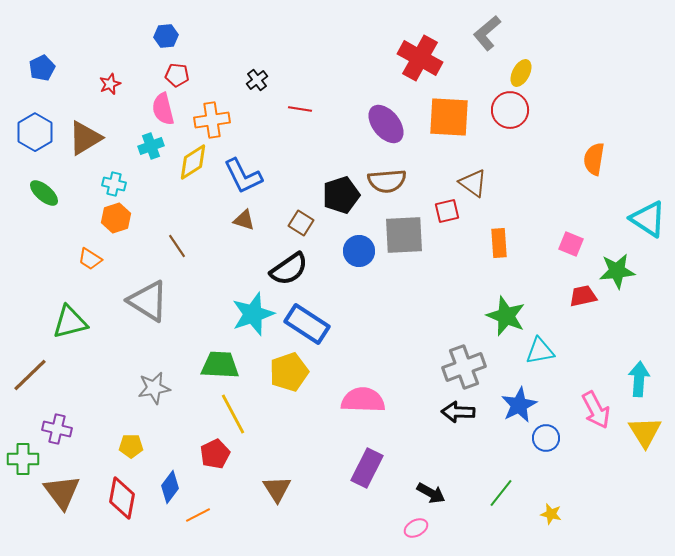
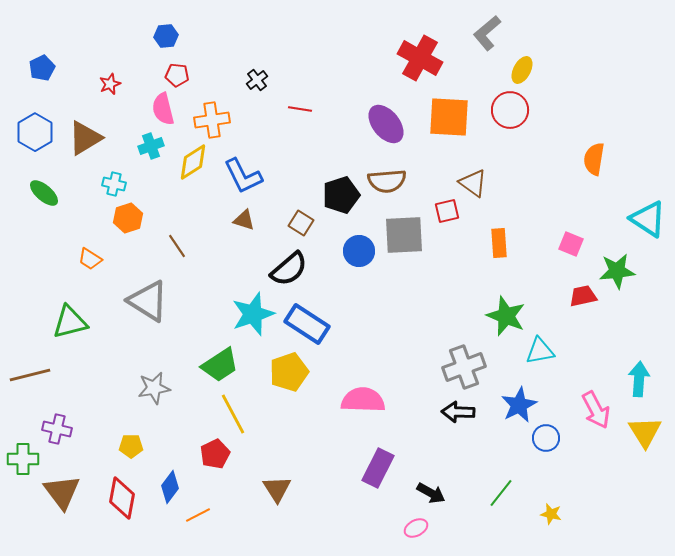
yellow ellipse at (521, 73): moved 1 px right, 3 px up
orange hexagon at (116, 218): moved 12 px right
black semicircle at (289, 269): rotated 6 degrees counterclockwise
green trapezoid at (220, 365): rotated 144 degrees clockwise
brown line at (30, 375): rotated 30 degrees clockwise
purple rectangle at (367, 468): moved 11 px right
